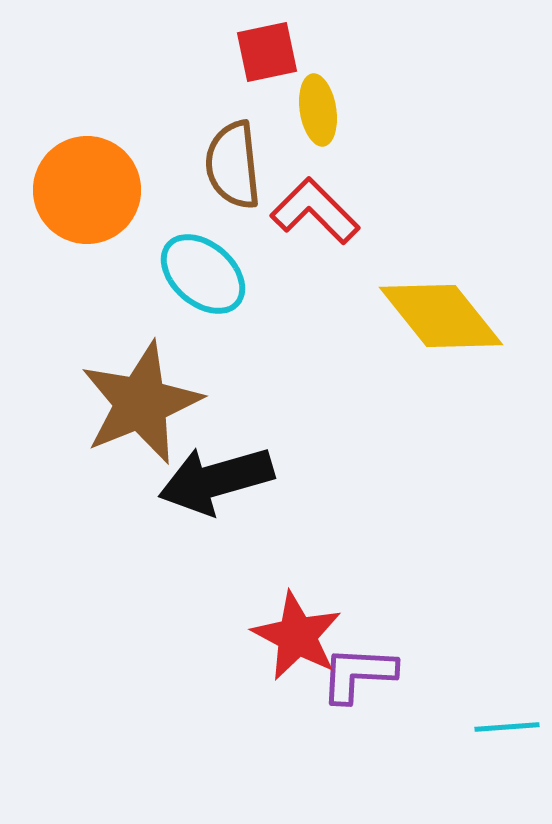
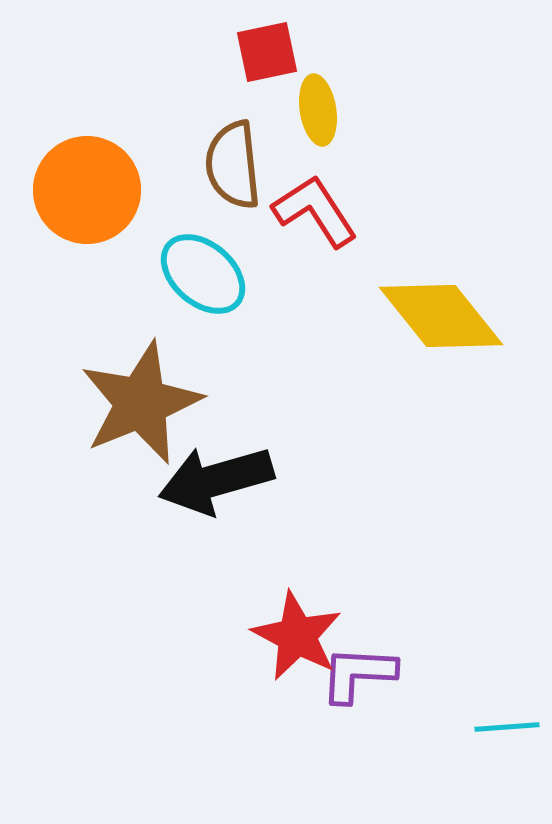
red L-shape: rotated 12 degrees clockwise
